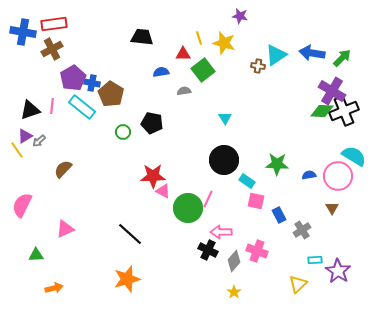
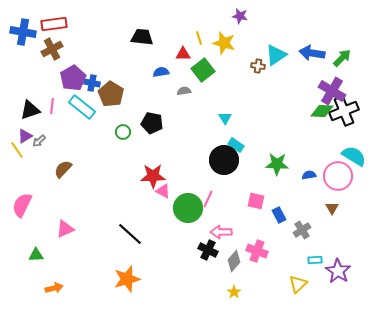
cyan rectangle at (247, 181): moved 11 px left, 36 px up
